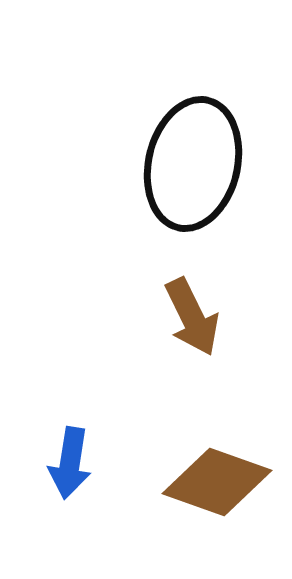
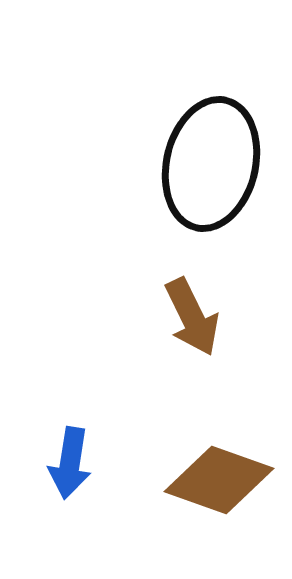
black ellipse: moved 18 px right
brown diamond: moved 2 px right, 2 px up
